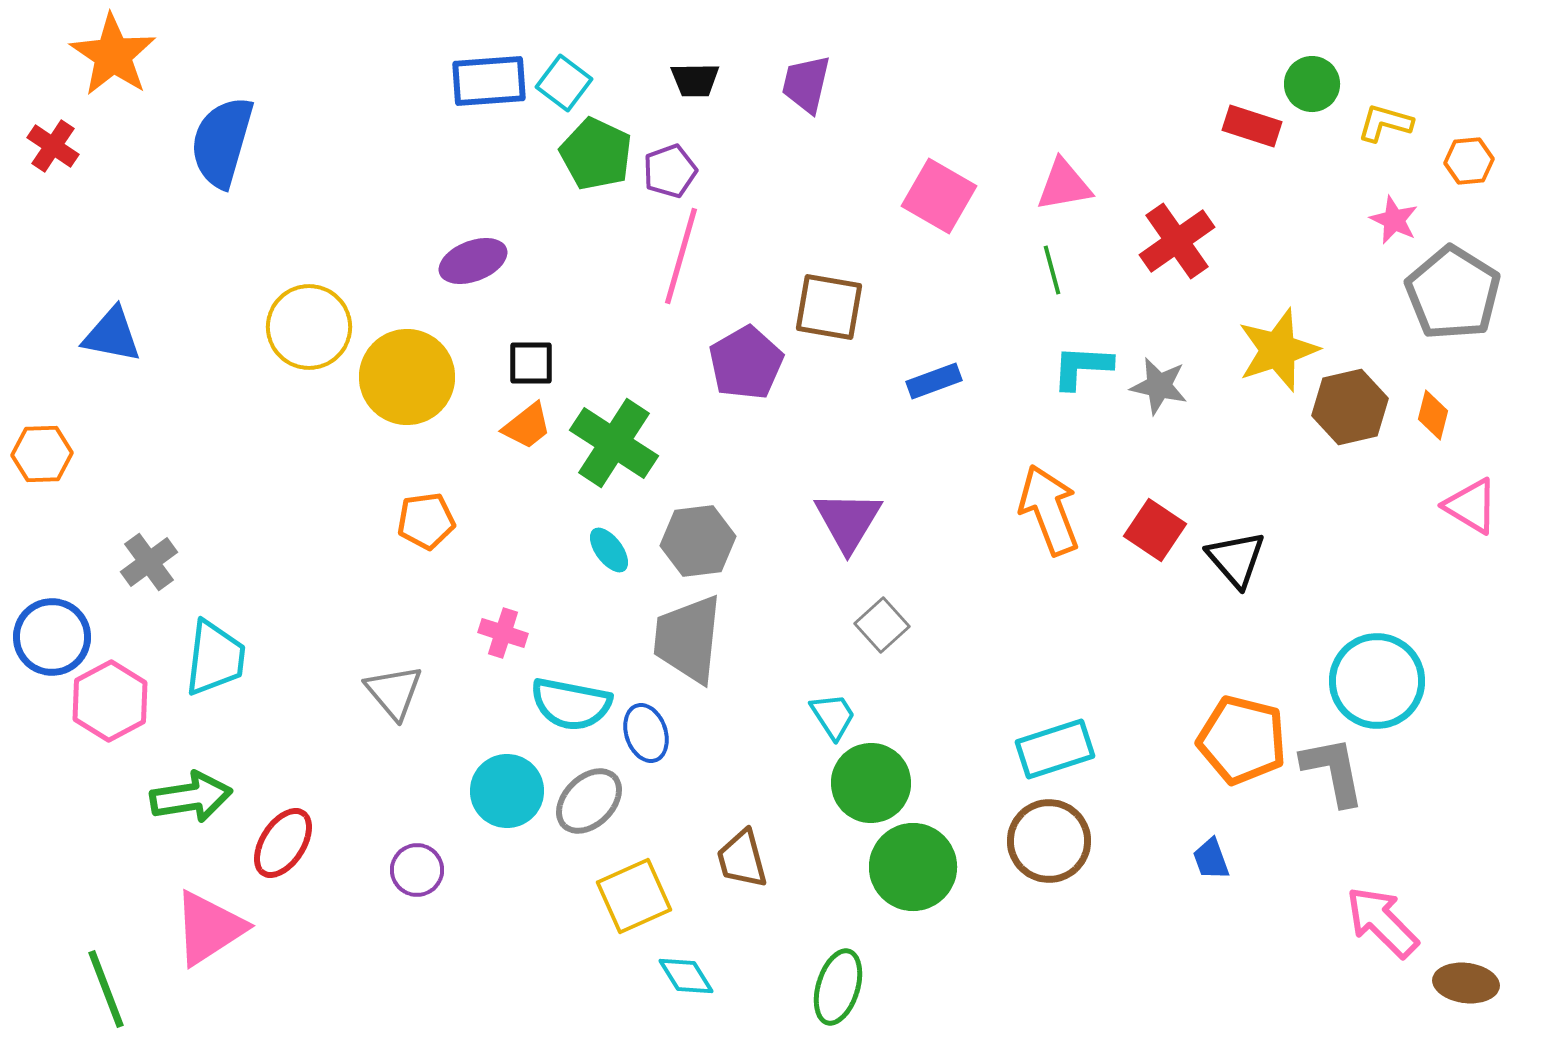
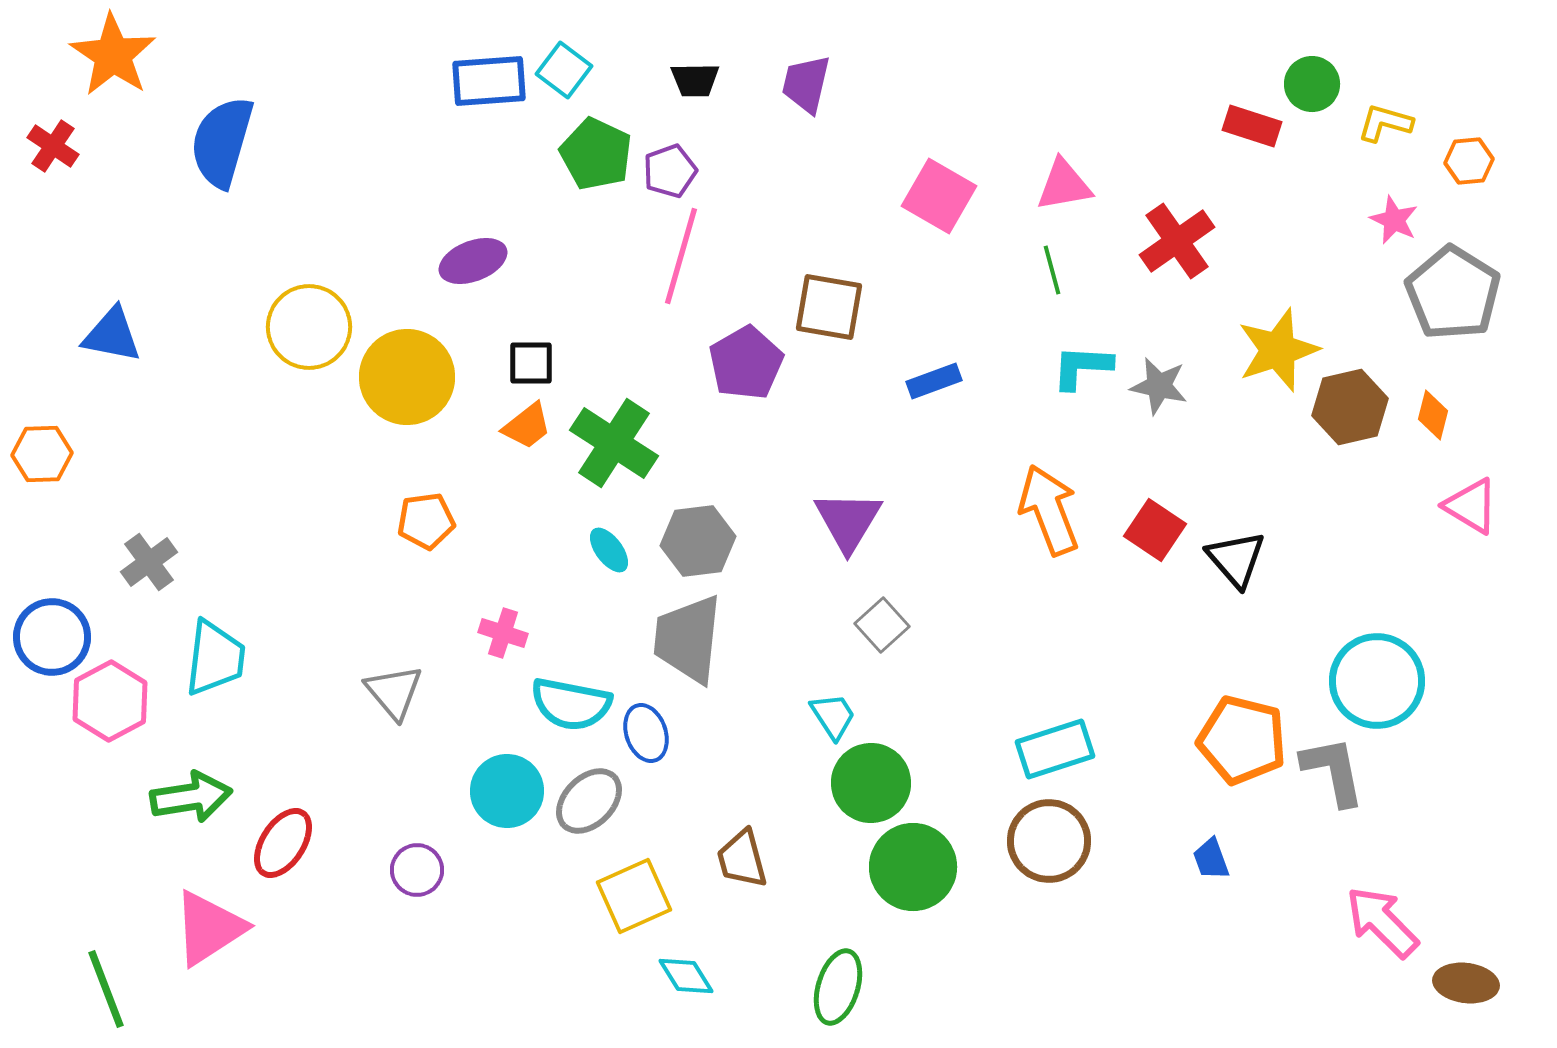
cyan square at (564, 83): moved 13 px up
